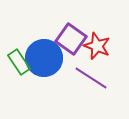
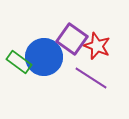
purple square: moved 1 px right
blue circle: moved 1 px up
green rectangle: rotated 20 degrees counterclockwise
